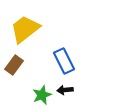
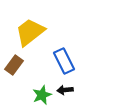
yellow trapezoid: moved 5 px right, 3 px down
